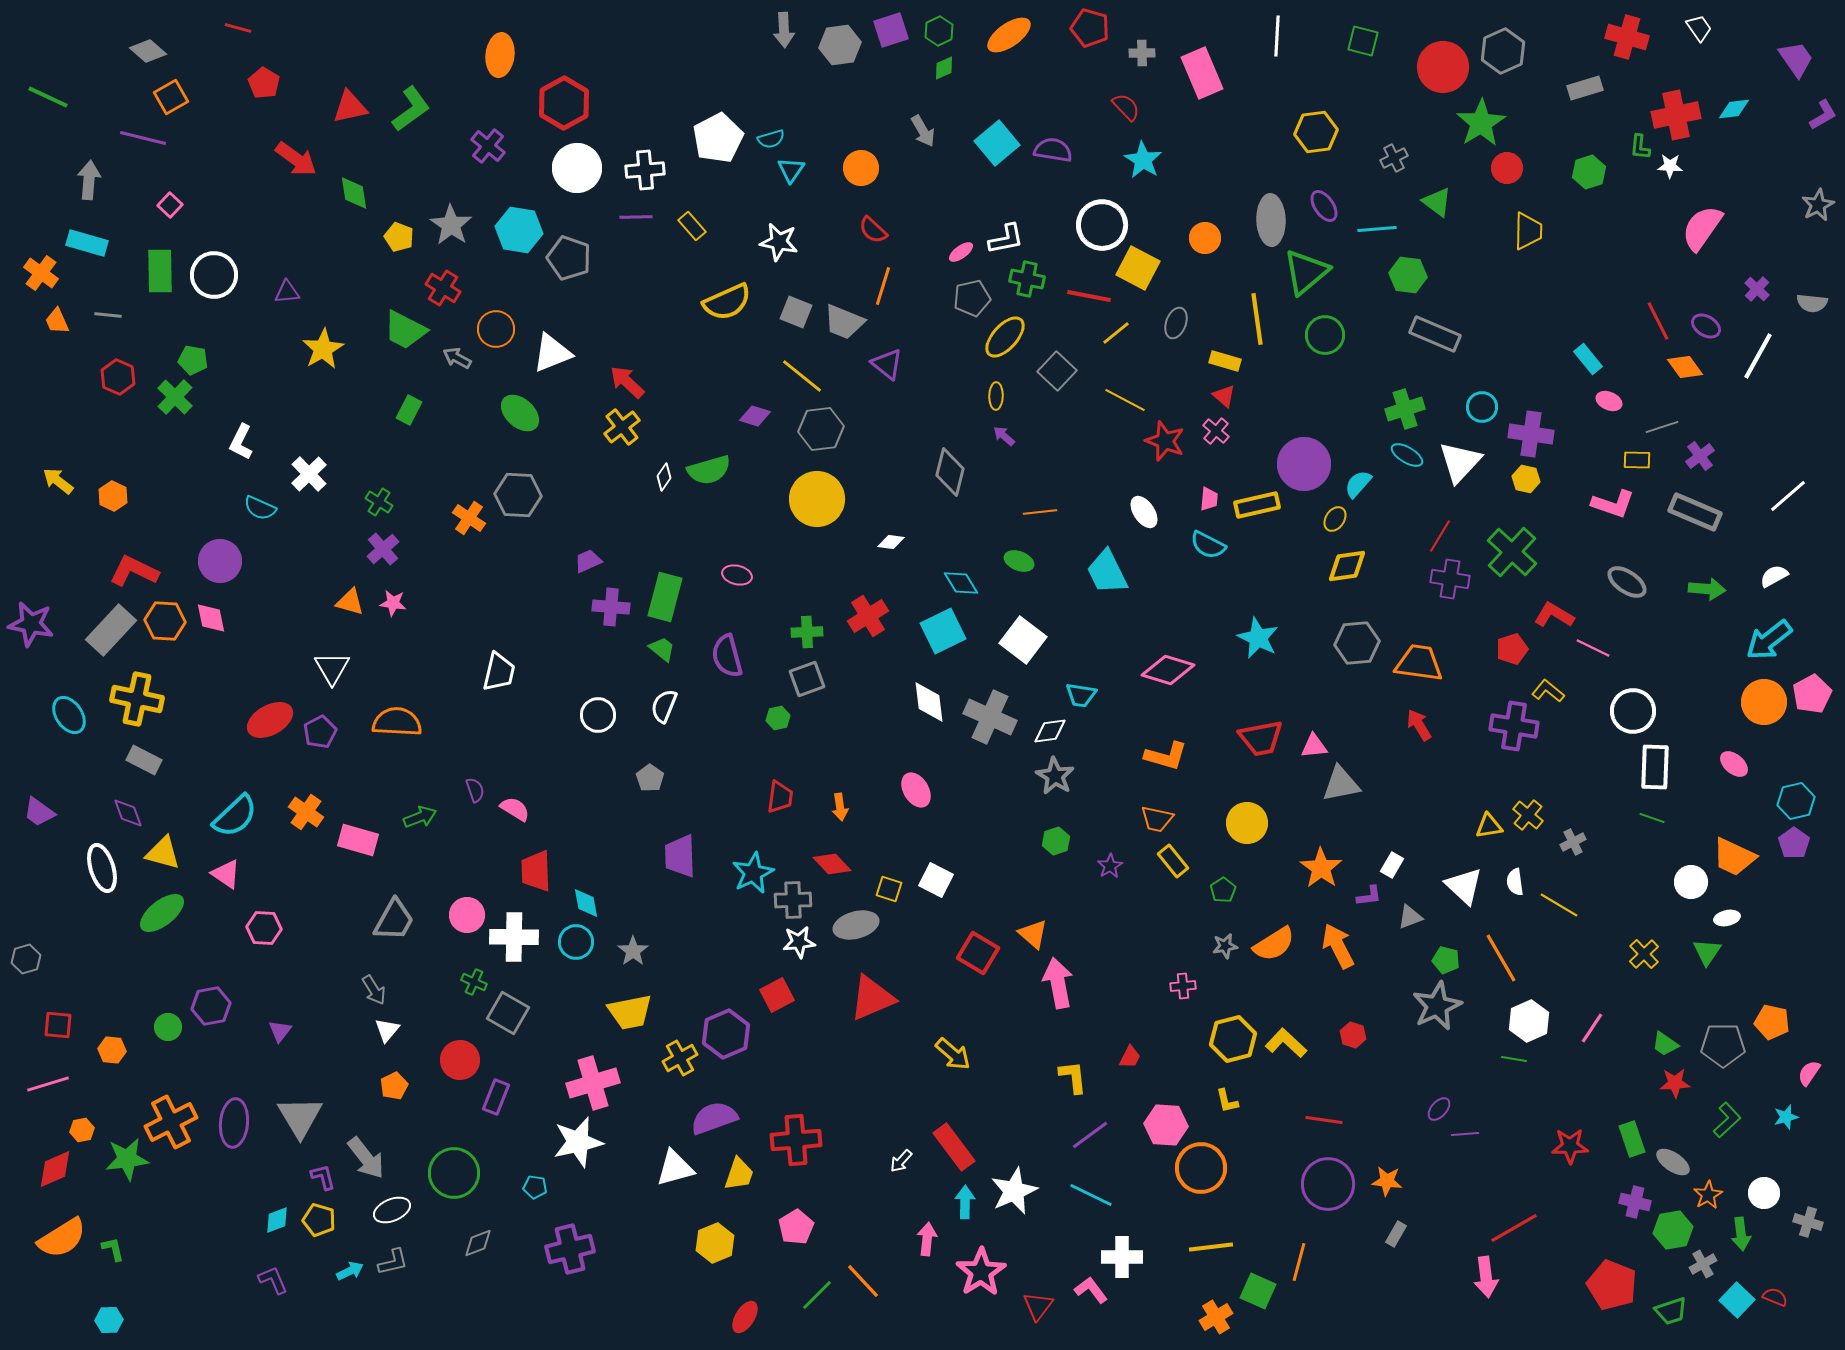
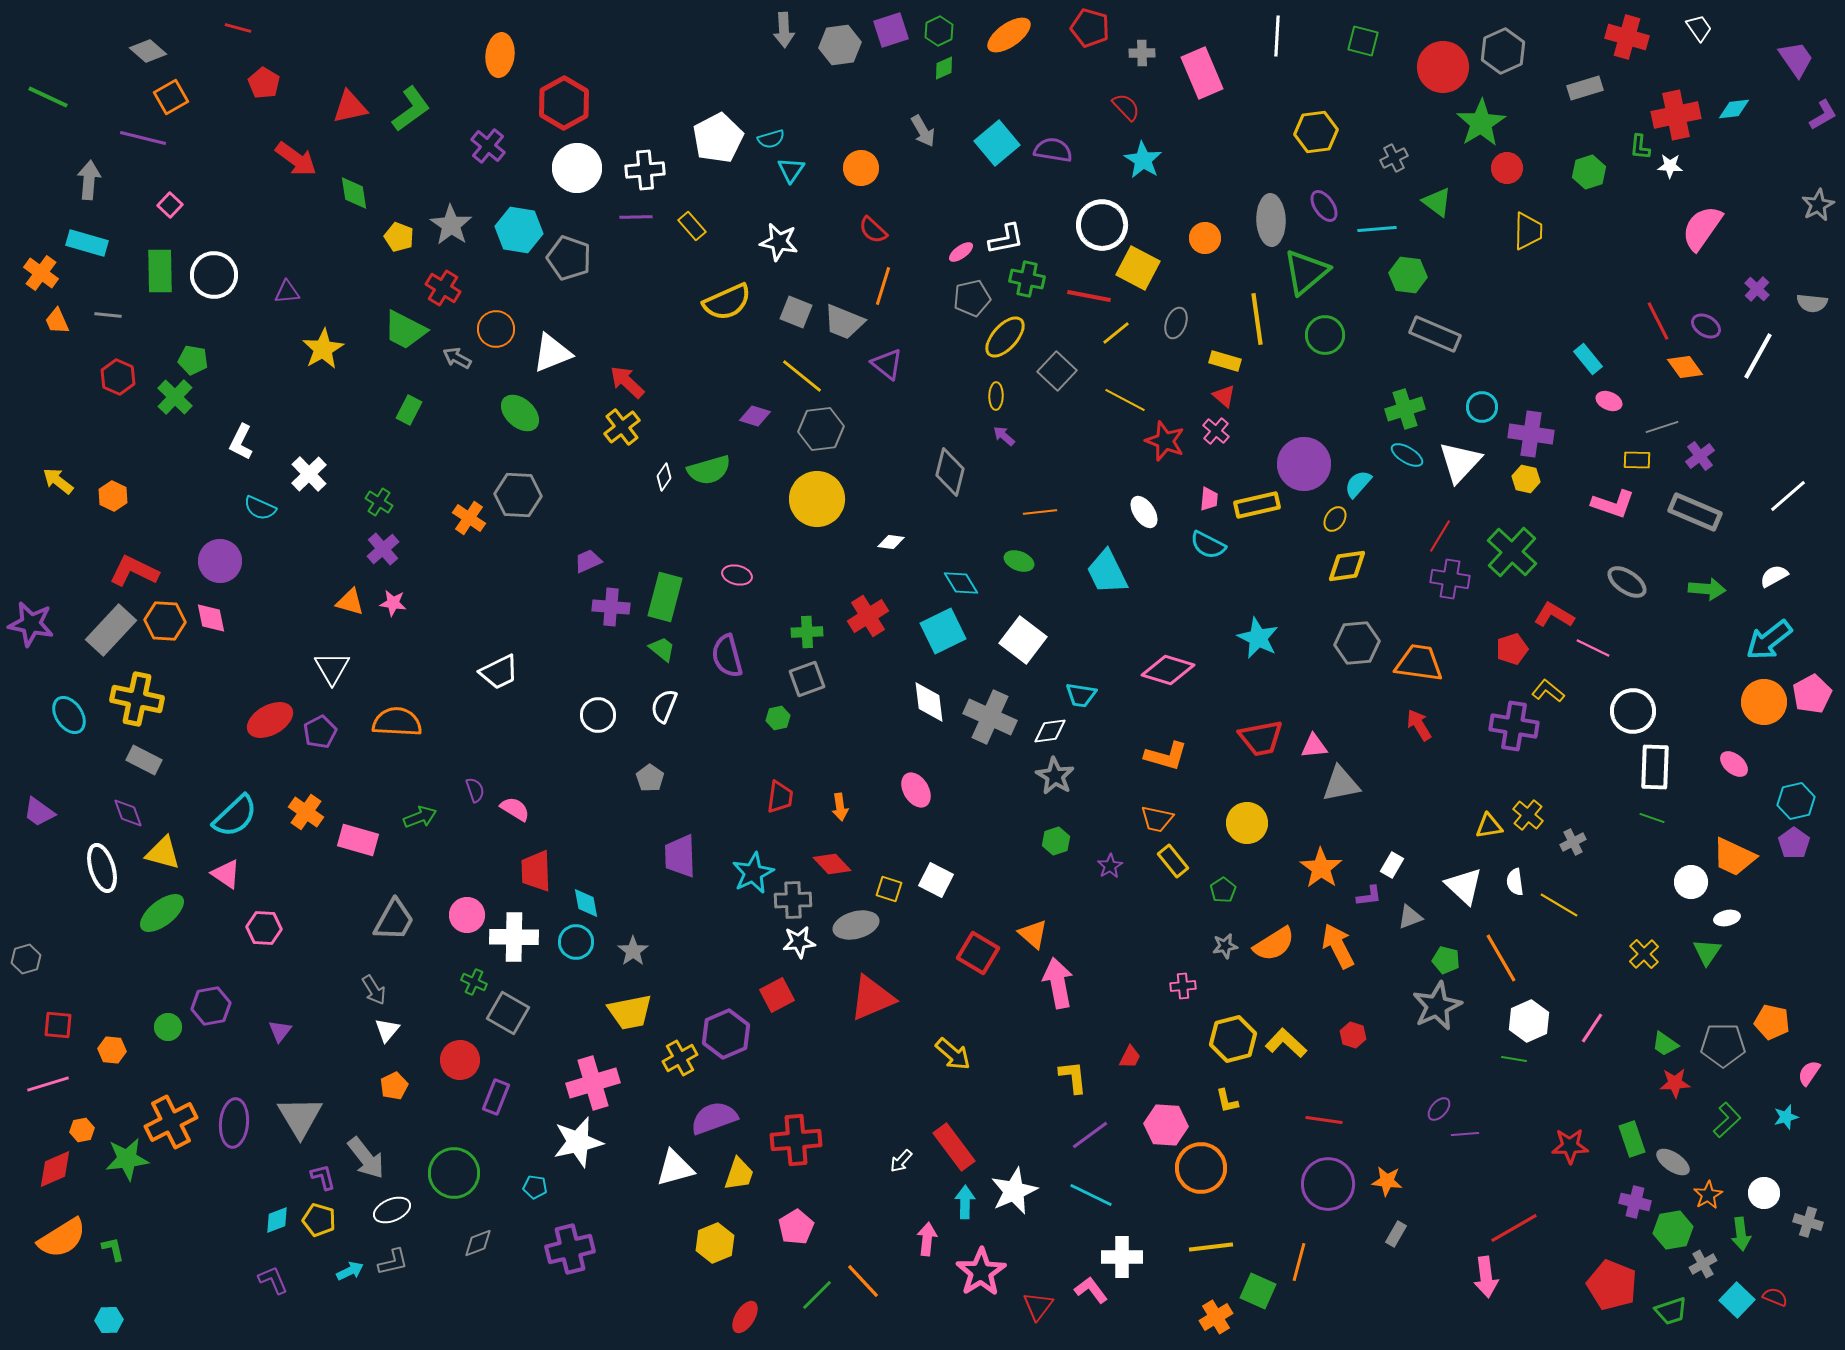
white trapezoid at (499, 672): rotated 51 degrees clockwise
